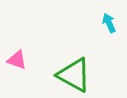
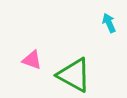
pink triangle: moved 15 px right
